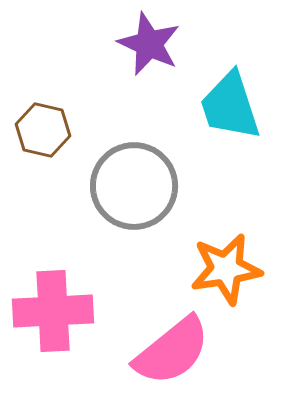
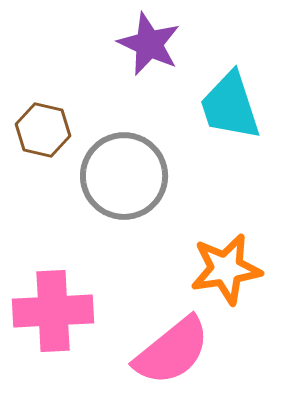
gray circle: moved 10 px left, 10 px up
